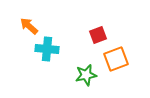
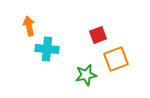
orange arrow: rotated 36 degrees clockwise
